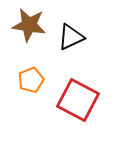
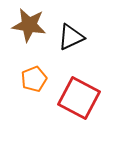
orange pentagon: moved 3 px right, 1 px up
red square: moved 1 px right, 2 px up
